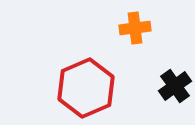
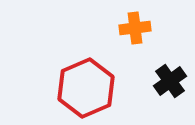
black cross: moved 5 px left, 5 px up
